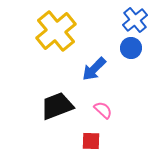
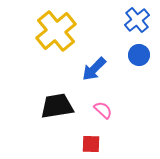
blue cross: moved 2 px right
blue circle: moved 8 px right, 7 px down
black trapezoid: rotated 12 degrees clockwise
red square: moved 3 px down
